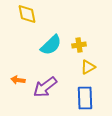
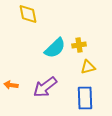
yellow diamond: moved 1 px right
cyan semicircle: moved 4 px right, 3 px down
yellow triangle: rotated 14 degrees clockwise
orange arrow: moved 7 px left, 5 px down
